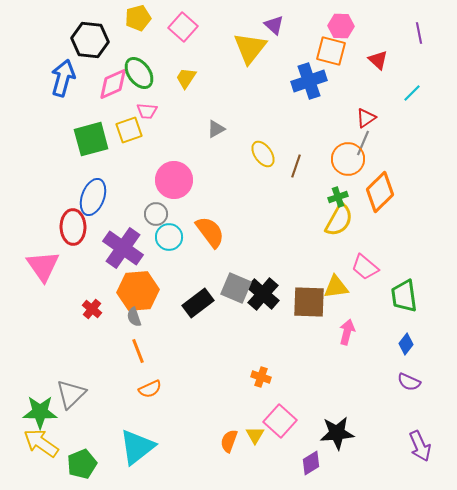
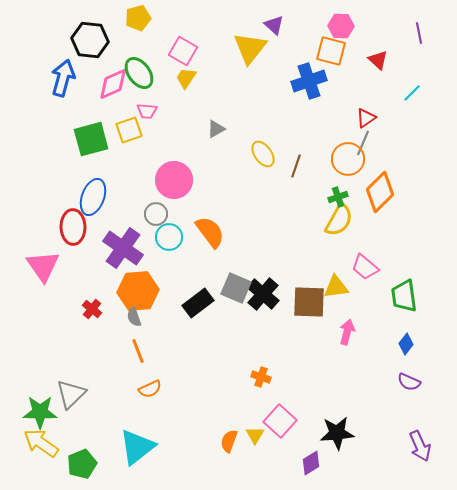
pink square at (183, 27): moved 24 px down; rotated 12 degrees counterclockwise
